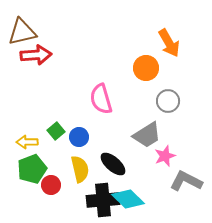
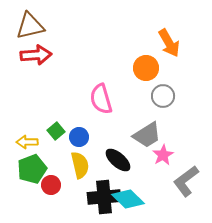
brown triangle: moved 8 px right, 6 px up
gray circle: moved 5 px left, 5 px up
pink star: moved 2 px left, 1 px up; rotated 10 degrees counterclockwise
black ellipse: moved 5 px right, 4 px up
yellow semicircle: moved 4 px up
gray L-shape: rotated 64 degrees counterclockwise
black cross: moved 1 px right, 3 px up
